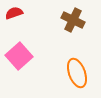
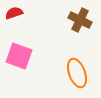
brown cross: moved 7 px right
pink square: rotated 28 degrees counterclockwise
